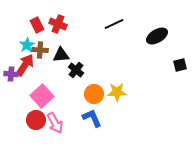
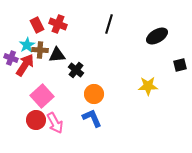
black line: moved 5 px left; rotated 48 degrees counterclockwise
black triangle: moved 4 px left
purple cross: moved 16 px up; rotated 16 degrees clockwise
yellow star: moved 31 px right, 6 px up
